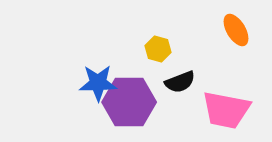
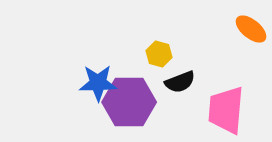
orange ellipse: moved 15 px right, 1 px up; rotated 20 degrees counterclockwise
yellow hexagon: moved 1 px right, 5 px down
pink trapezoid: rotated 84 degrees clockwise
